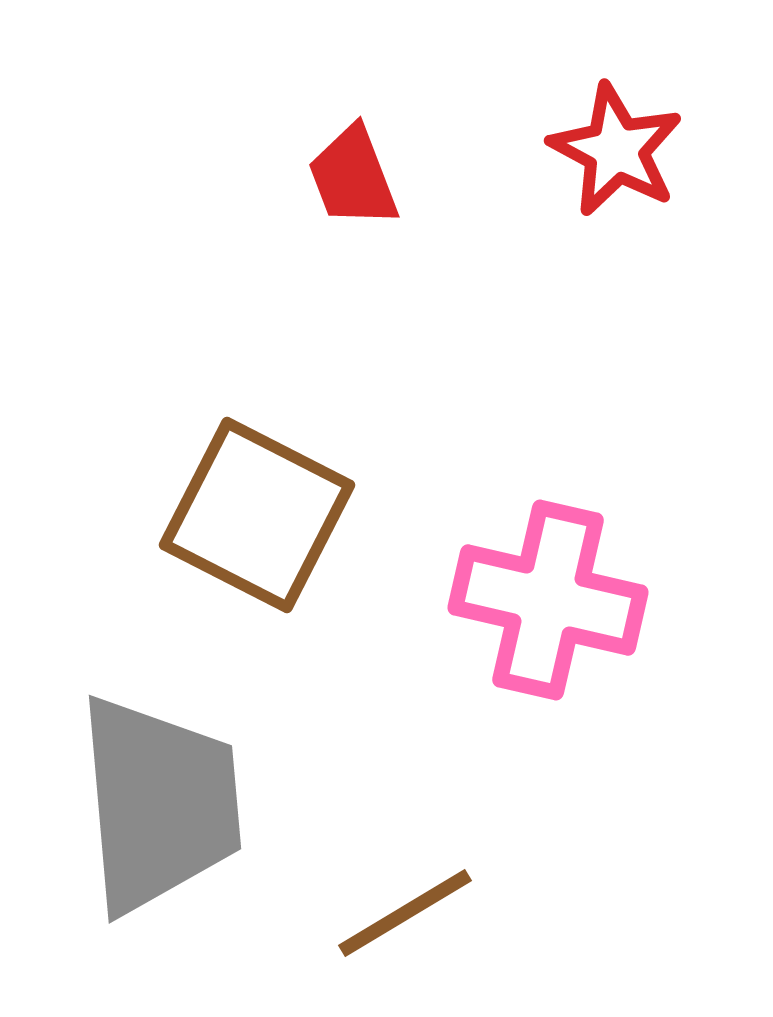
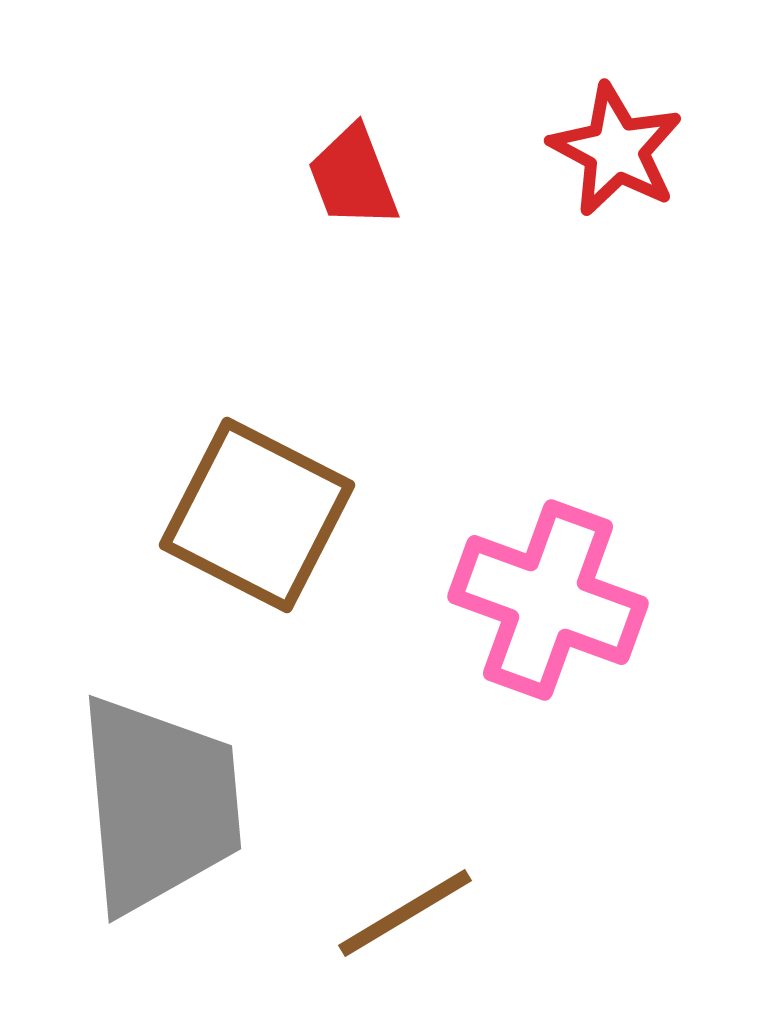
pink cross: rotated 7 degrees clockwise
